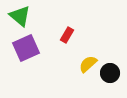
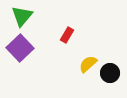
green triangle: moved 2 px right; rotated 30 degrees clockwise
purple square: moved 6 px left; rotated 20 degrees counterclockwise
